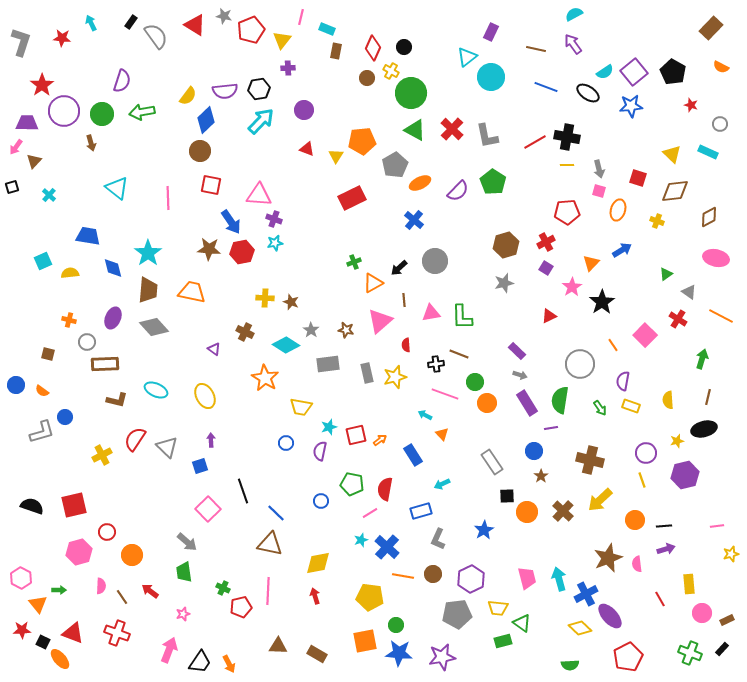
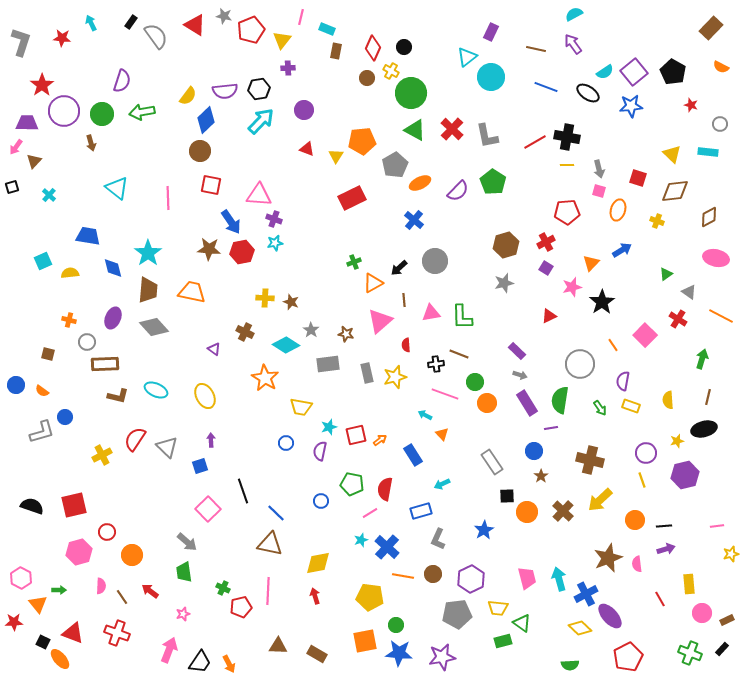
cyan rectangle at (708, 152): rotated 18 degrees counterclockwise
pink star at (572, 287): rotated 18 degrees clockwise
brown star at (346, 330): moved 4 px down
brown L-shape at (117, 400): moved 1 px right, 4 px up
red star at (22, 630): moved 8 px left, 8 px up
